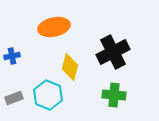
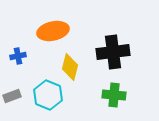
orange ellipse: moved 1 px left, 4 px down
black cross: rotated 20 degrees clockwise
blue cross: moved 6 px right
gray rectangle: moved 2 px left, 2 px up
